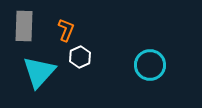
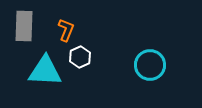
cyan triangle: moved 6 px right, 1 px up; rotated 51 degrees clockwise
